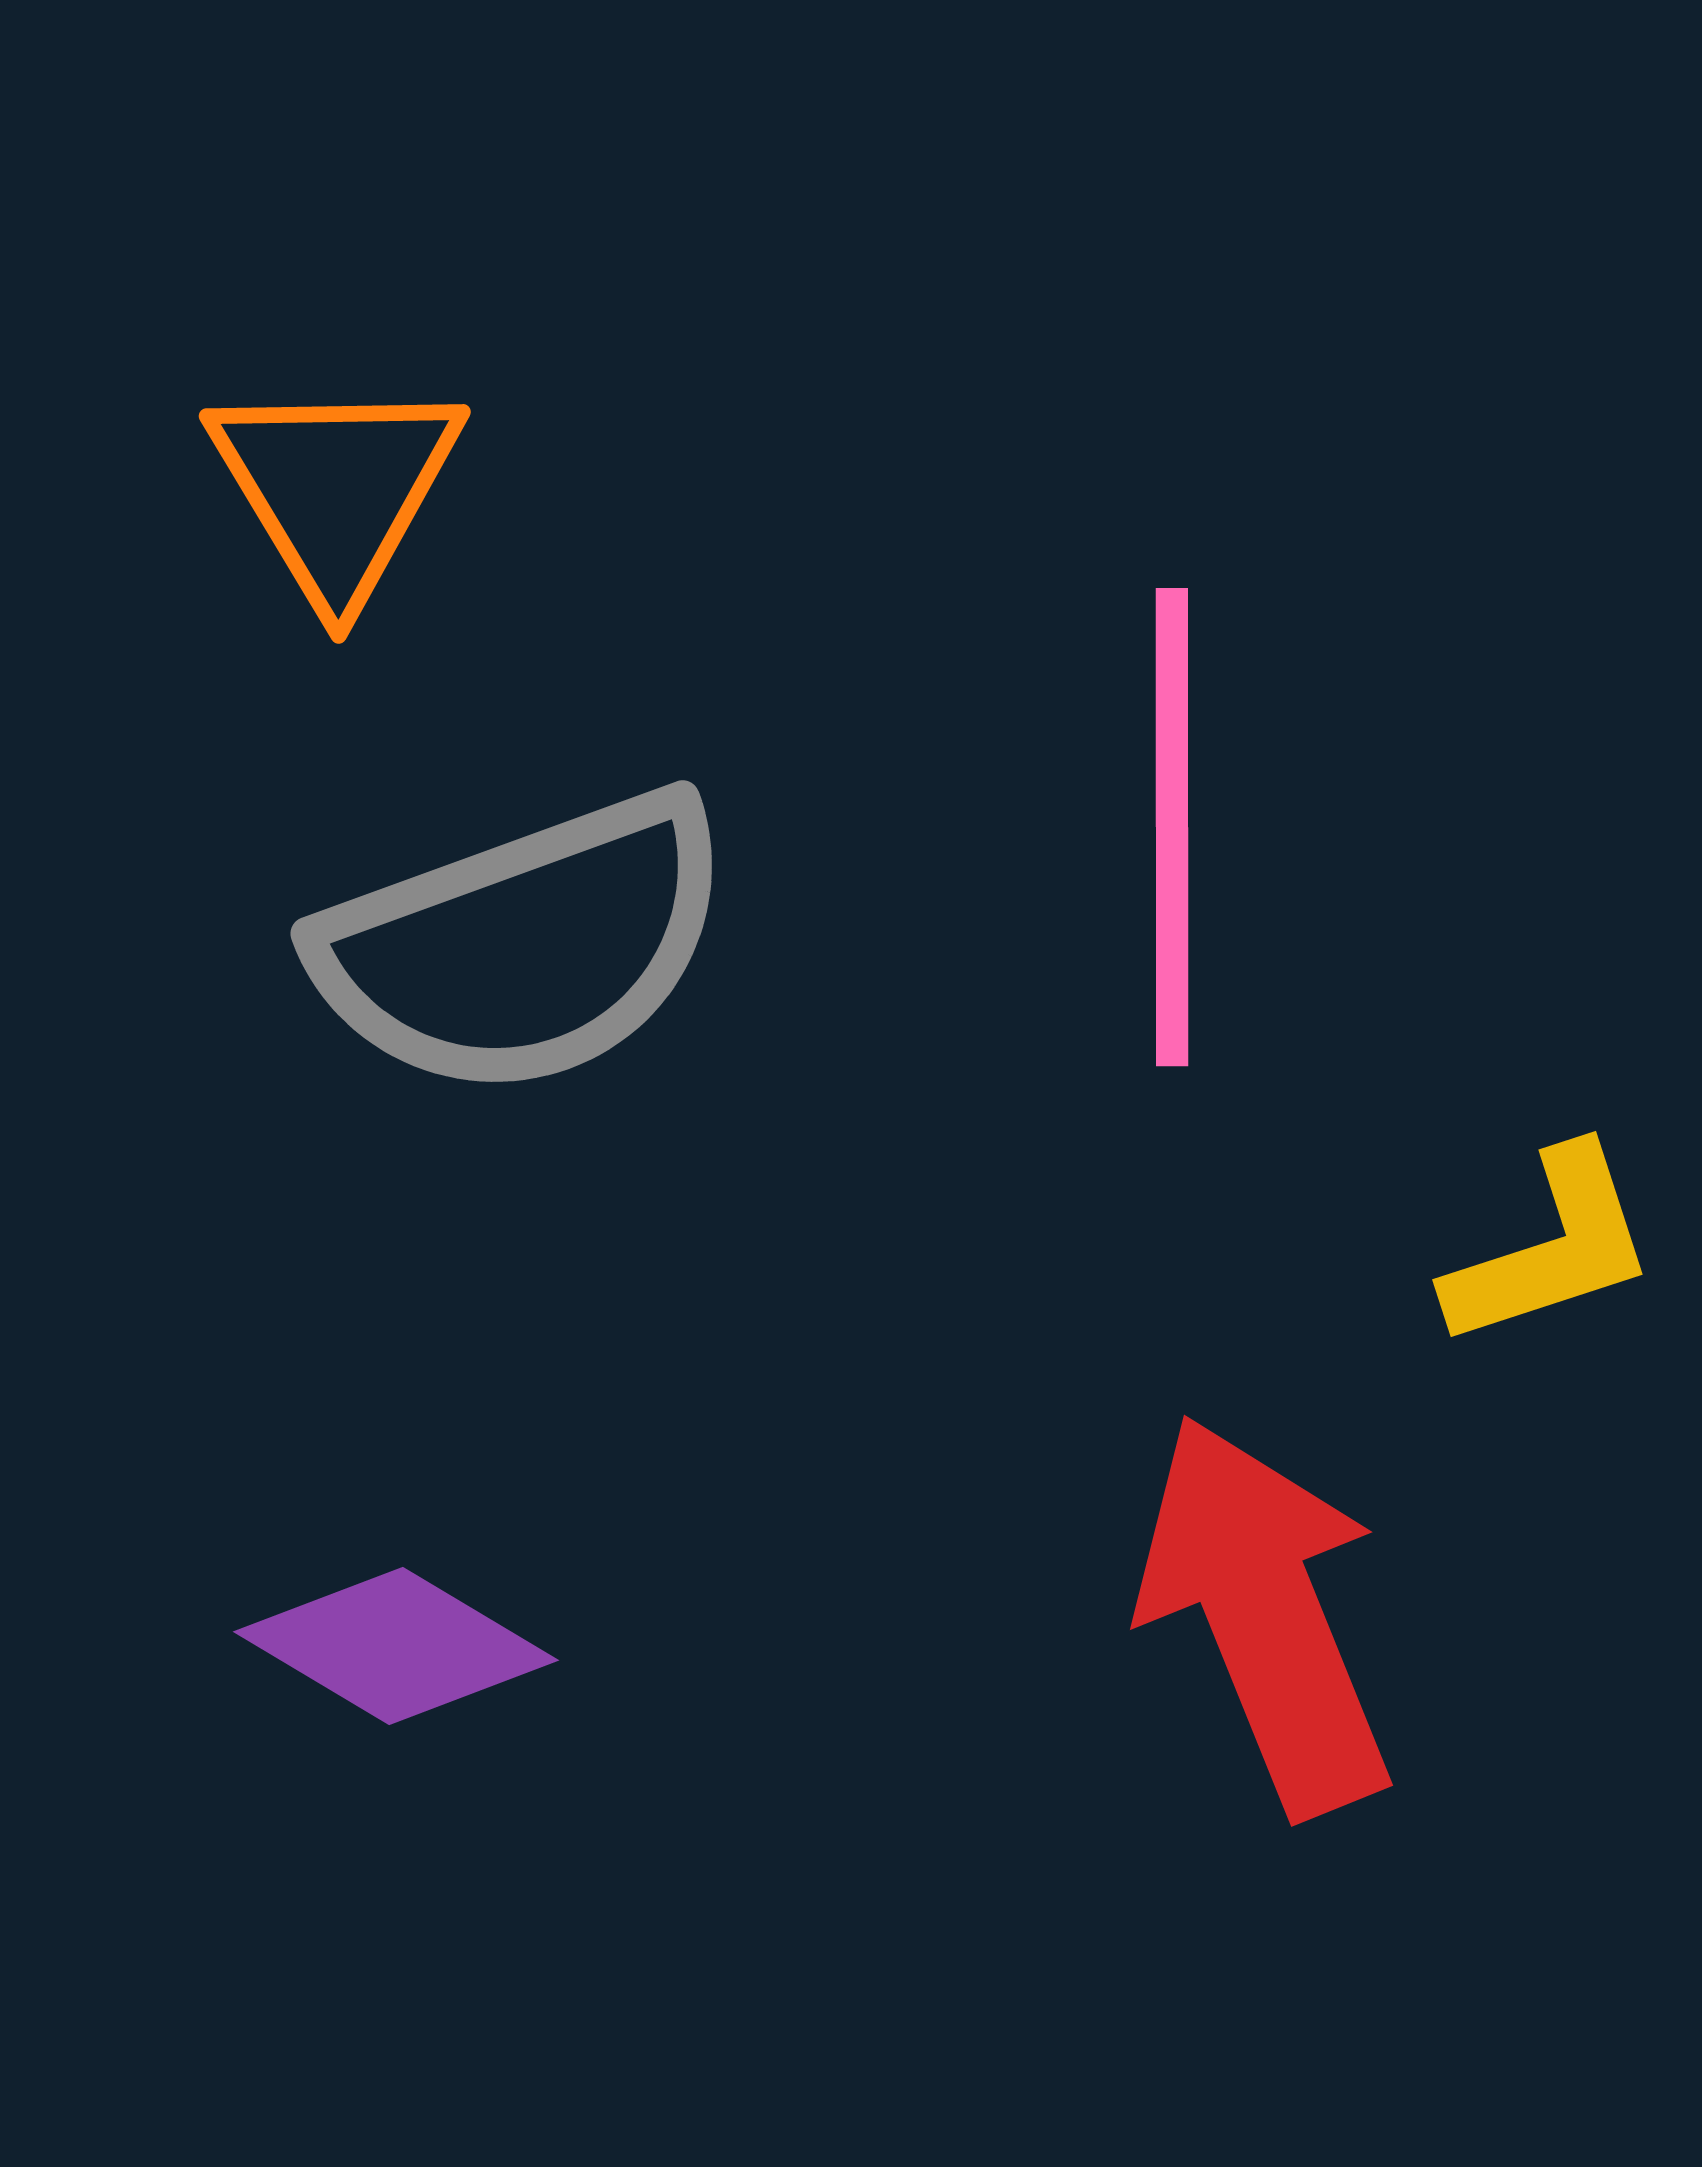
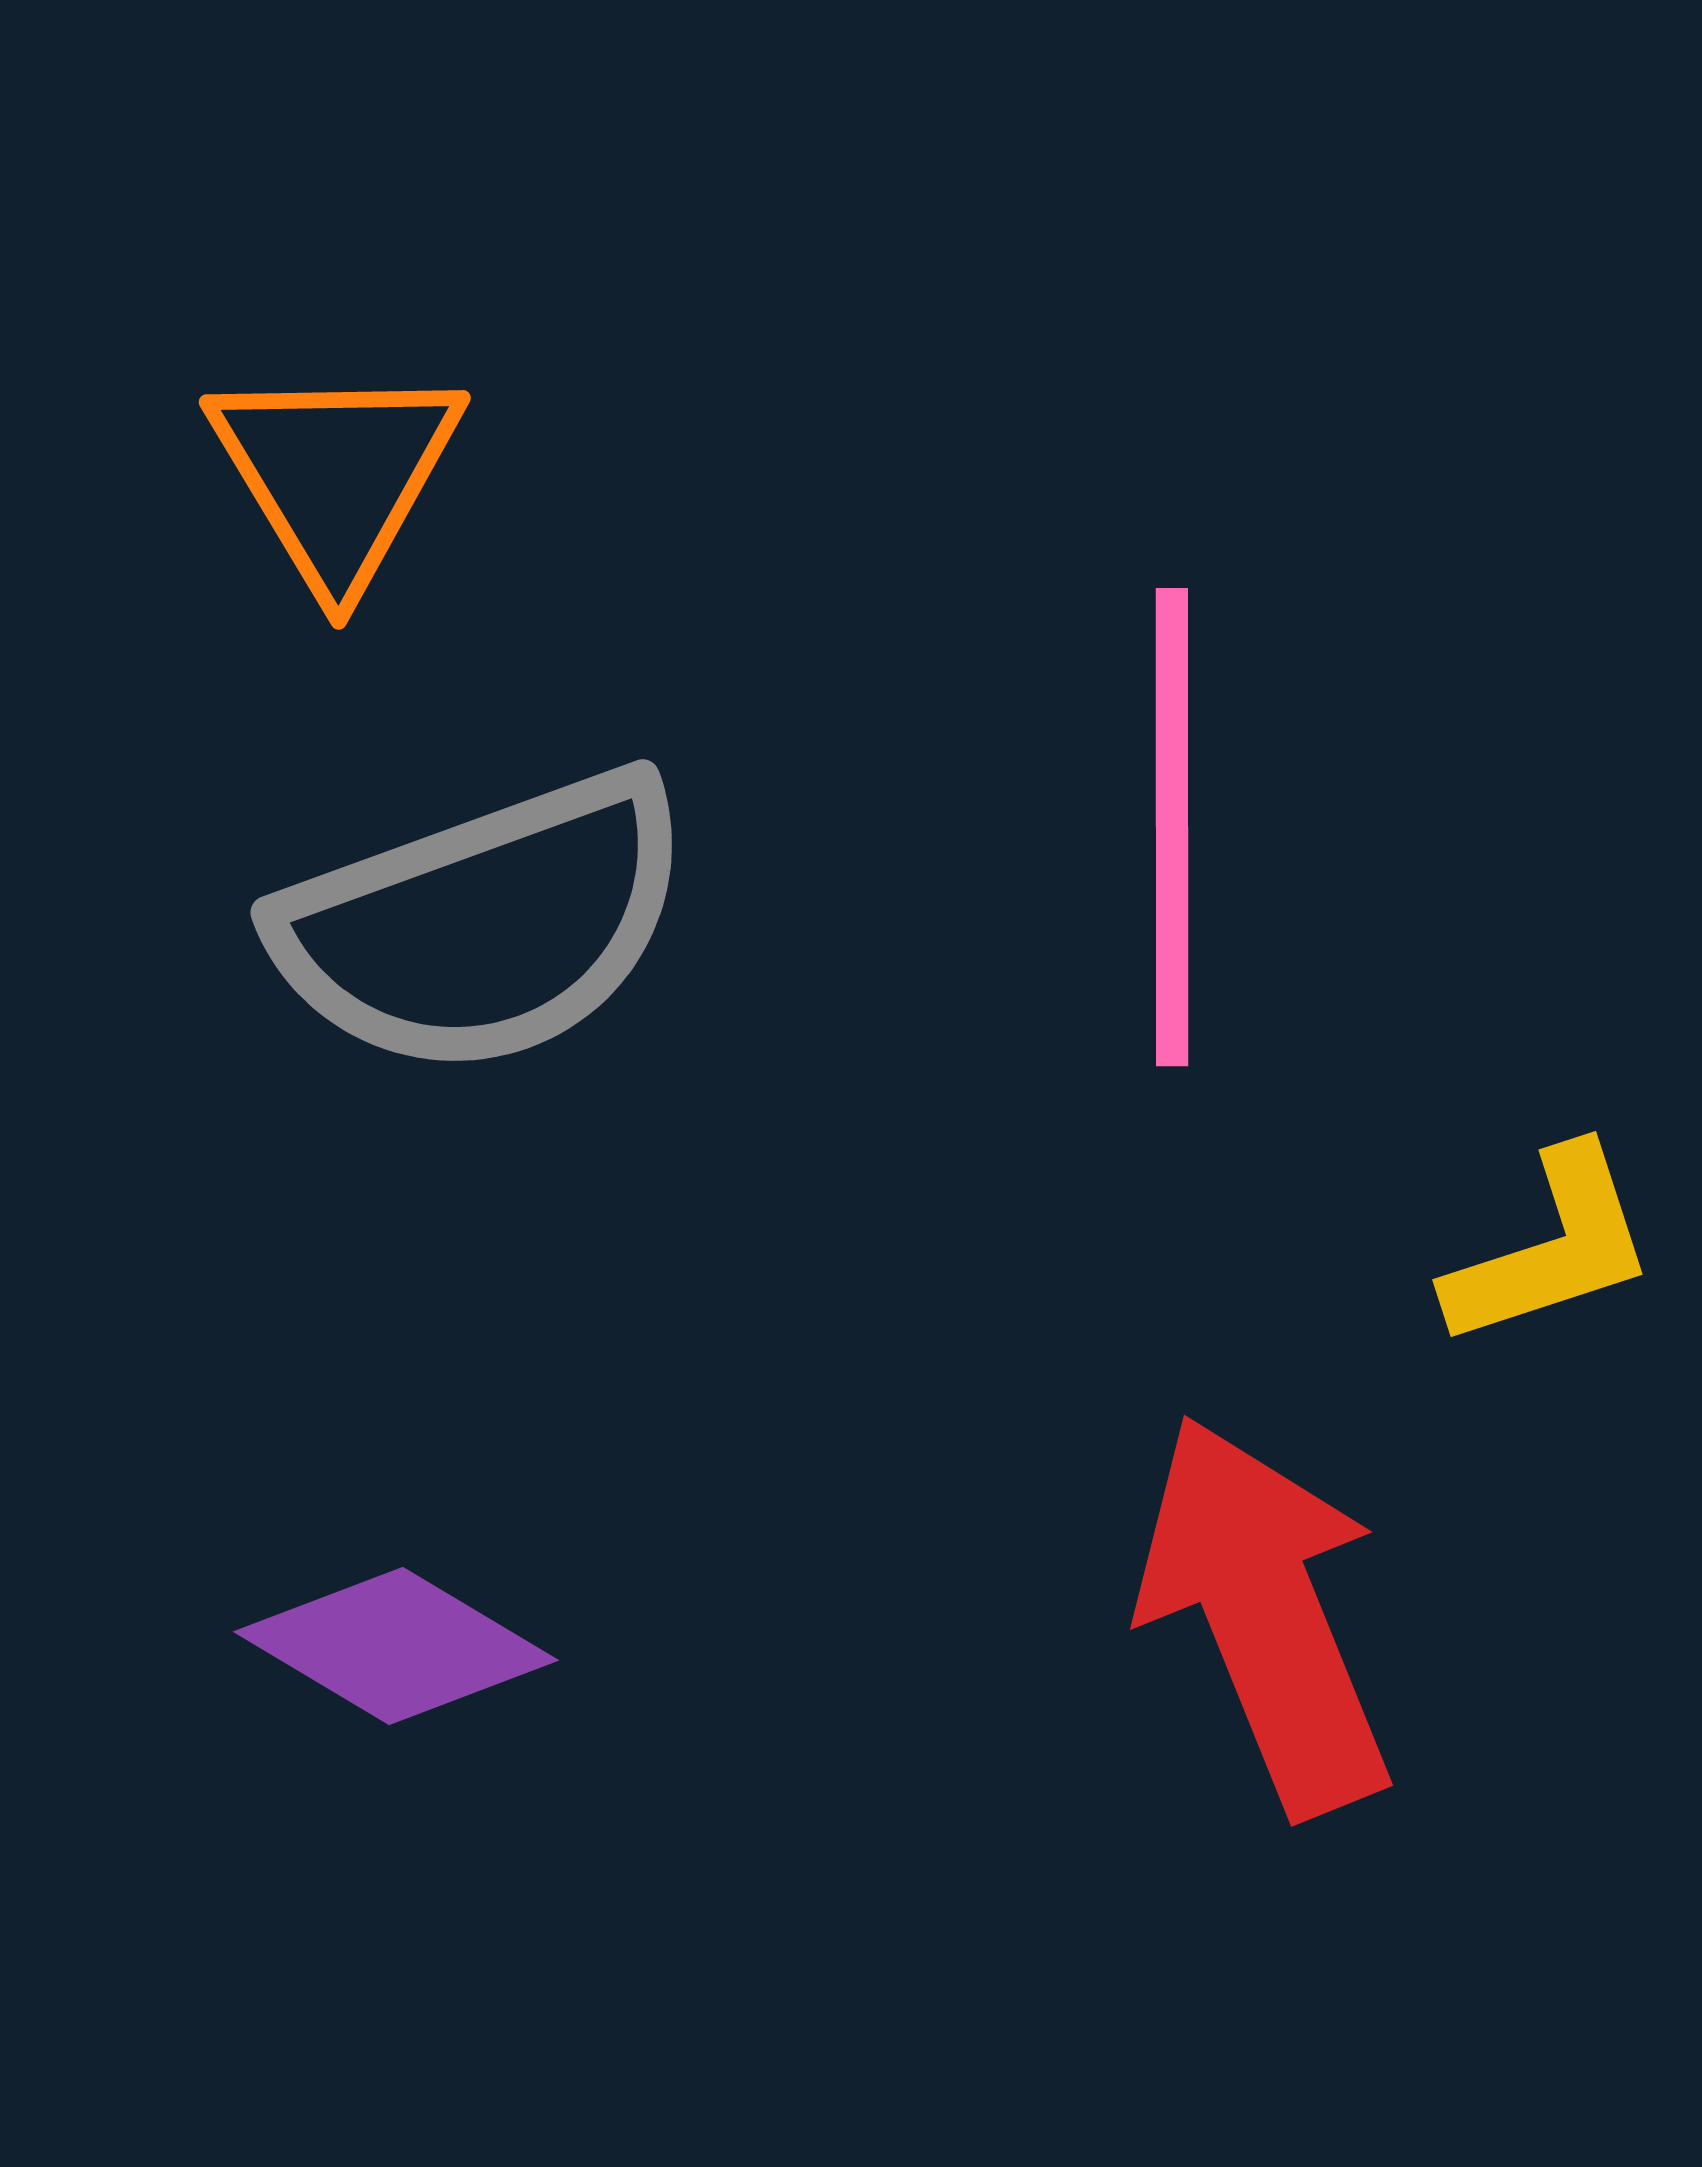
orange triangle: moved 14 px up
gray semicircle: moved 40 px left, 21 px up
